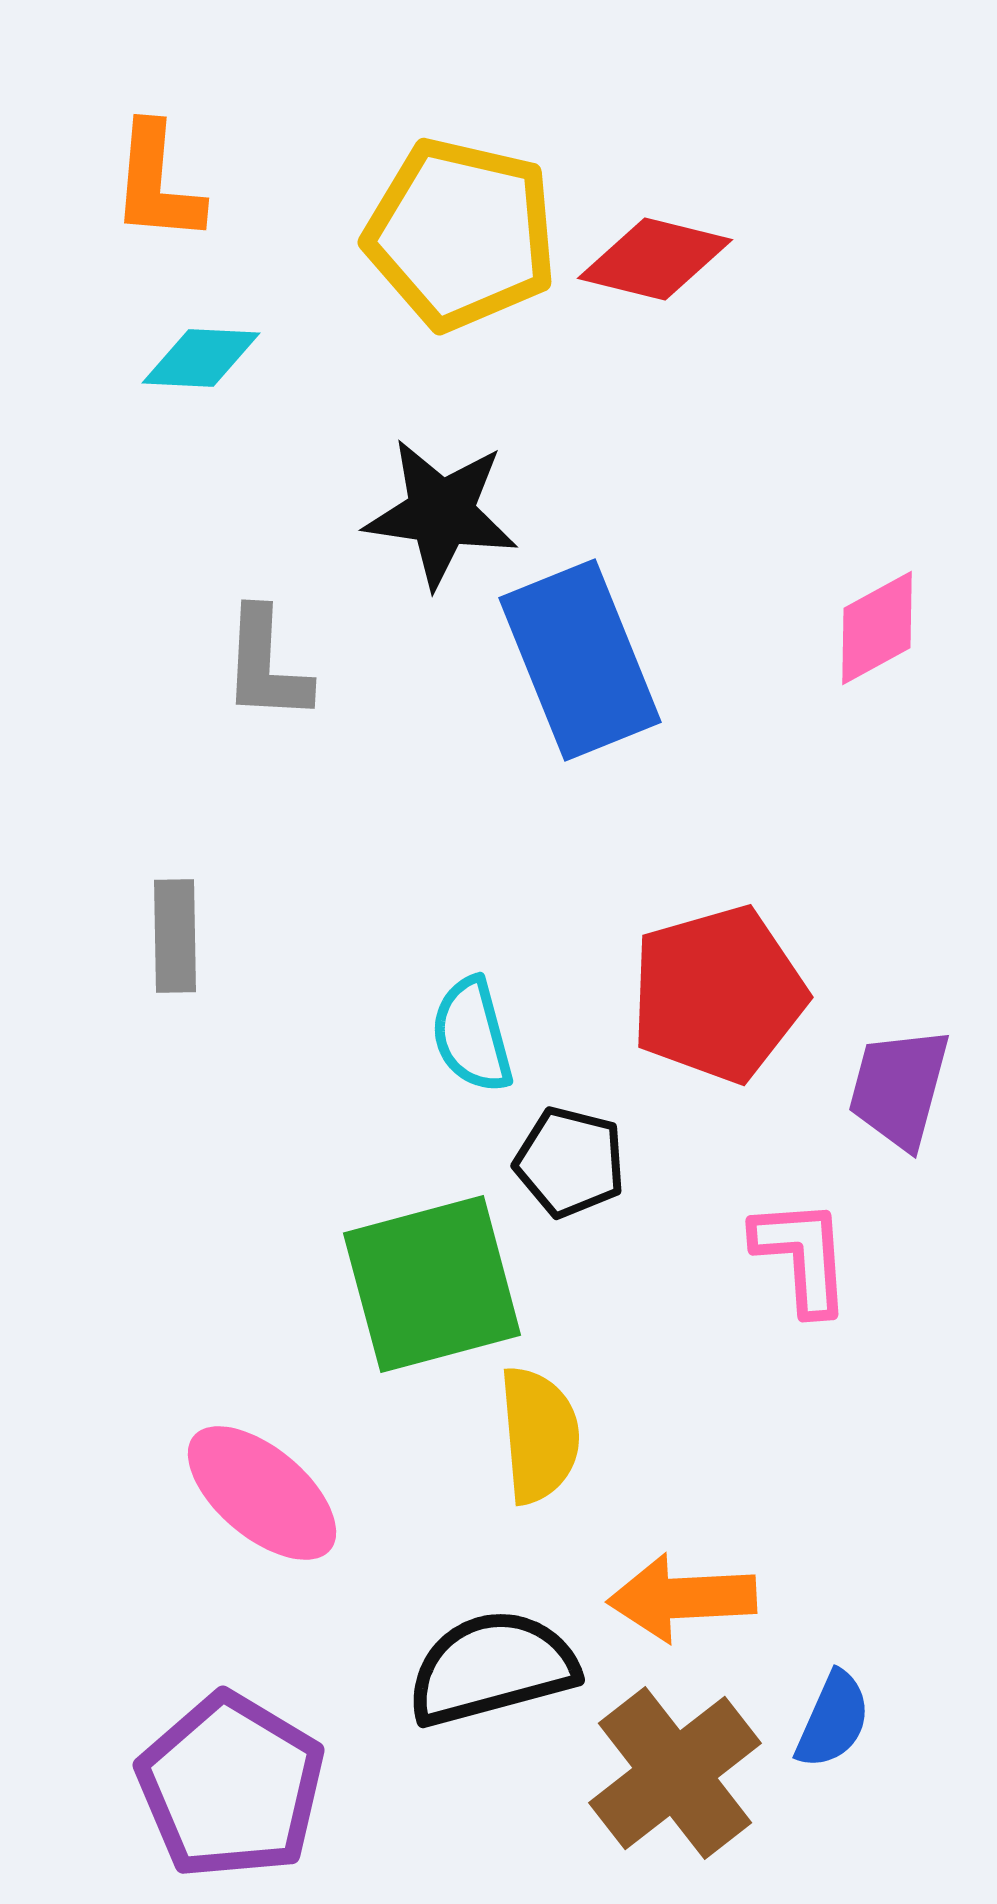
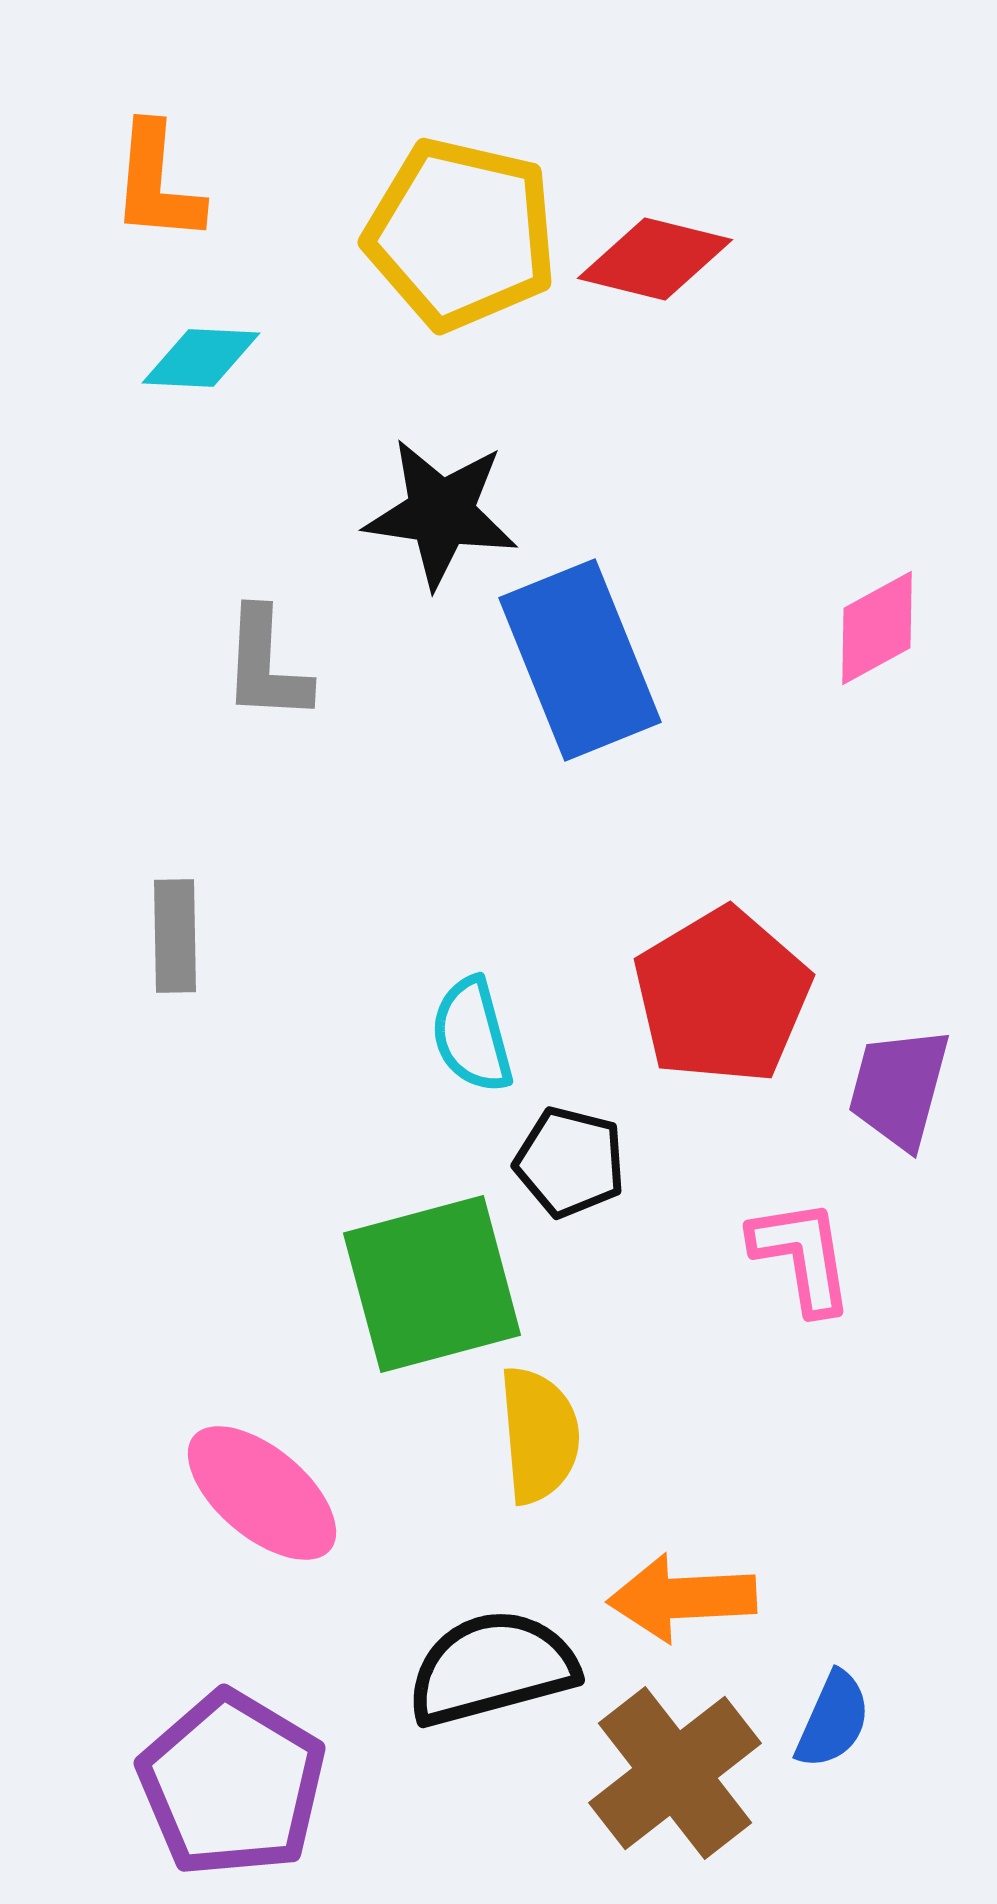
red pentagon: moved 4 px right, 2 px down; rotated 15 degrees counterclockwise
pink L-shape: rotated 5 degrees counterclockwise
purple pentagon: moved 1 px right, 2 px up
